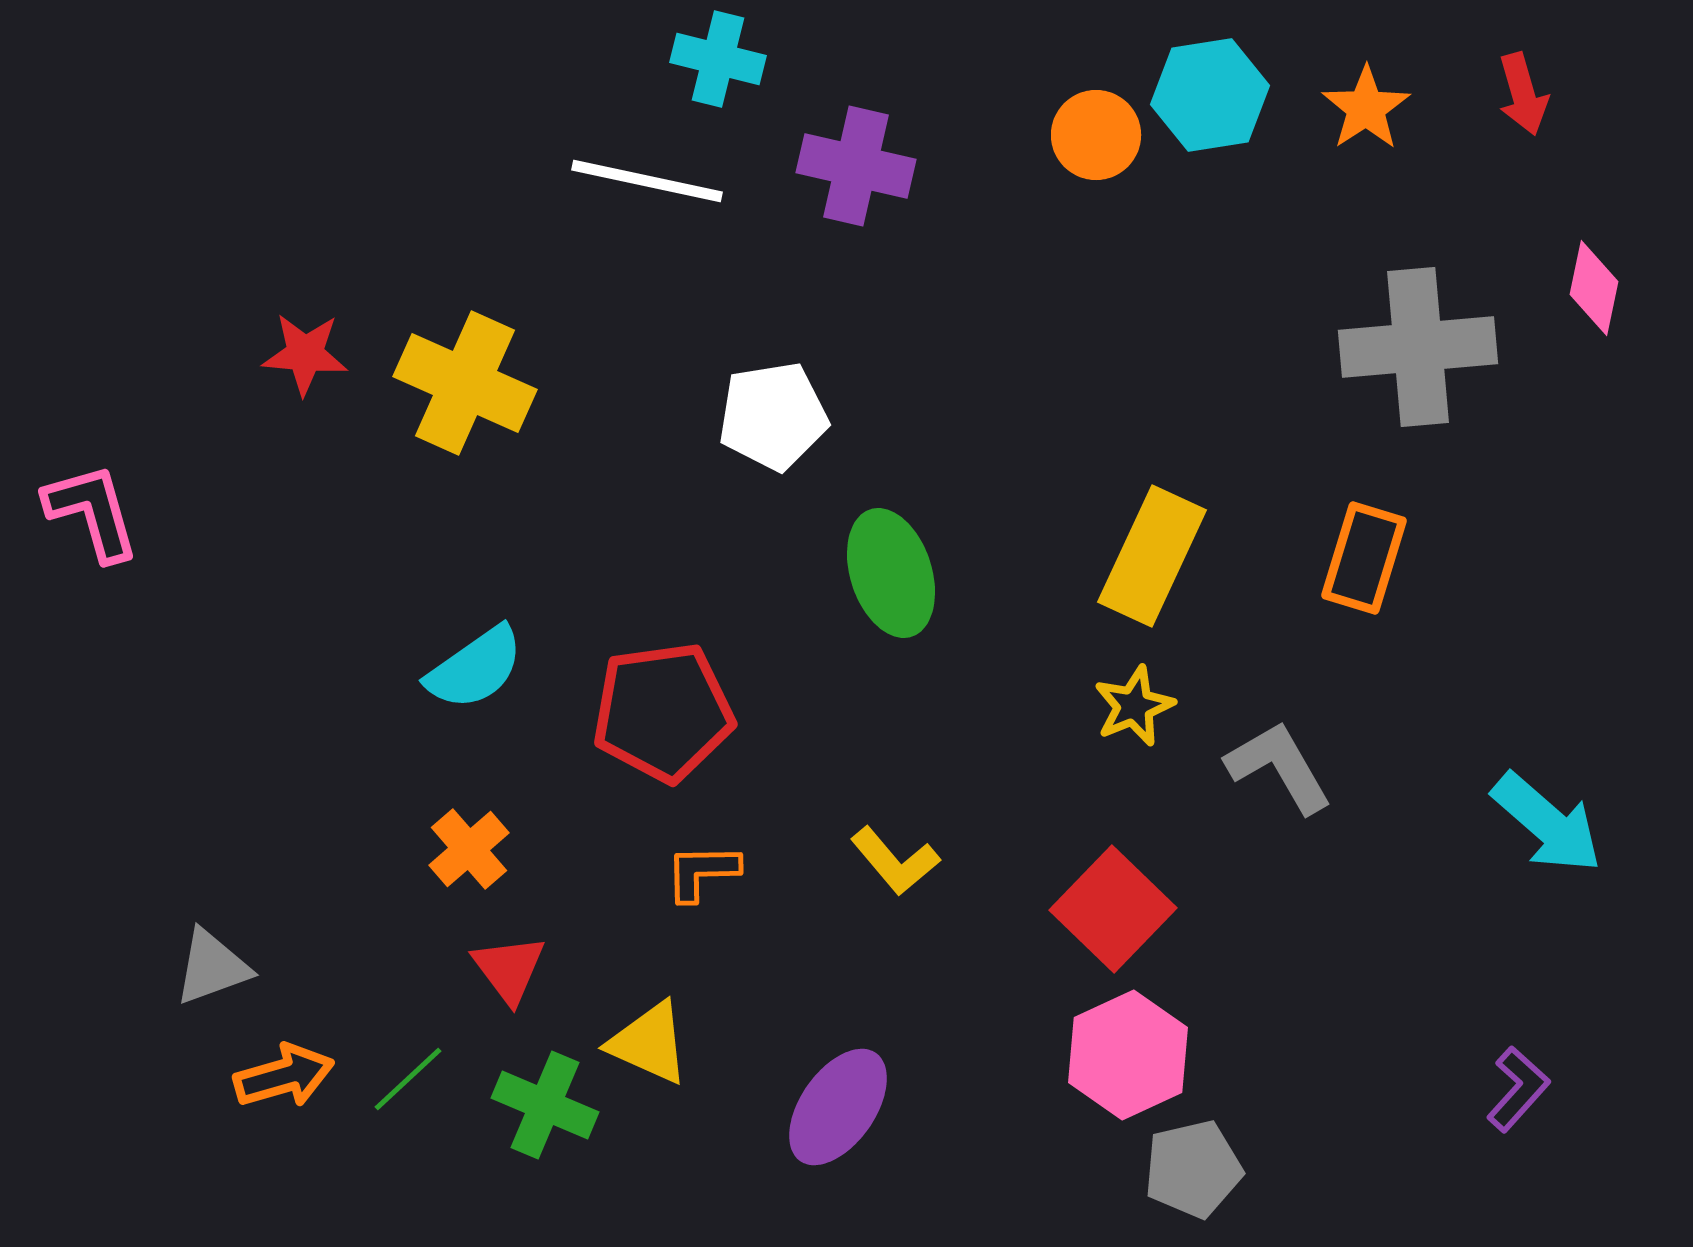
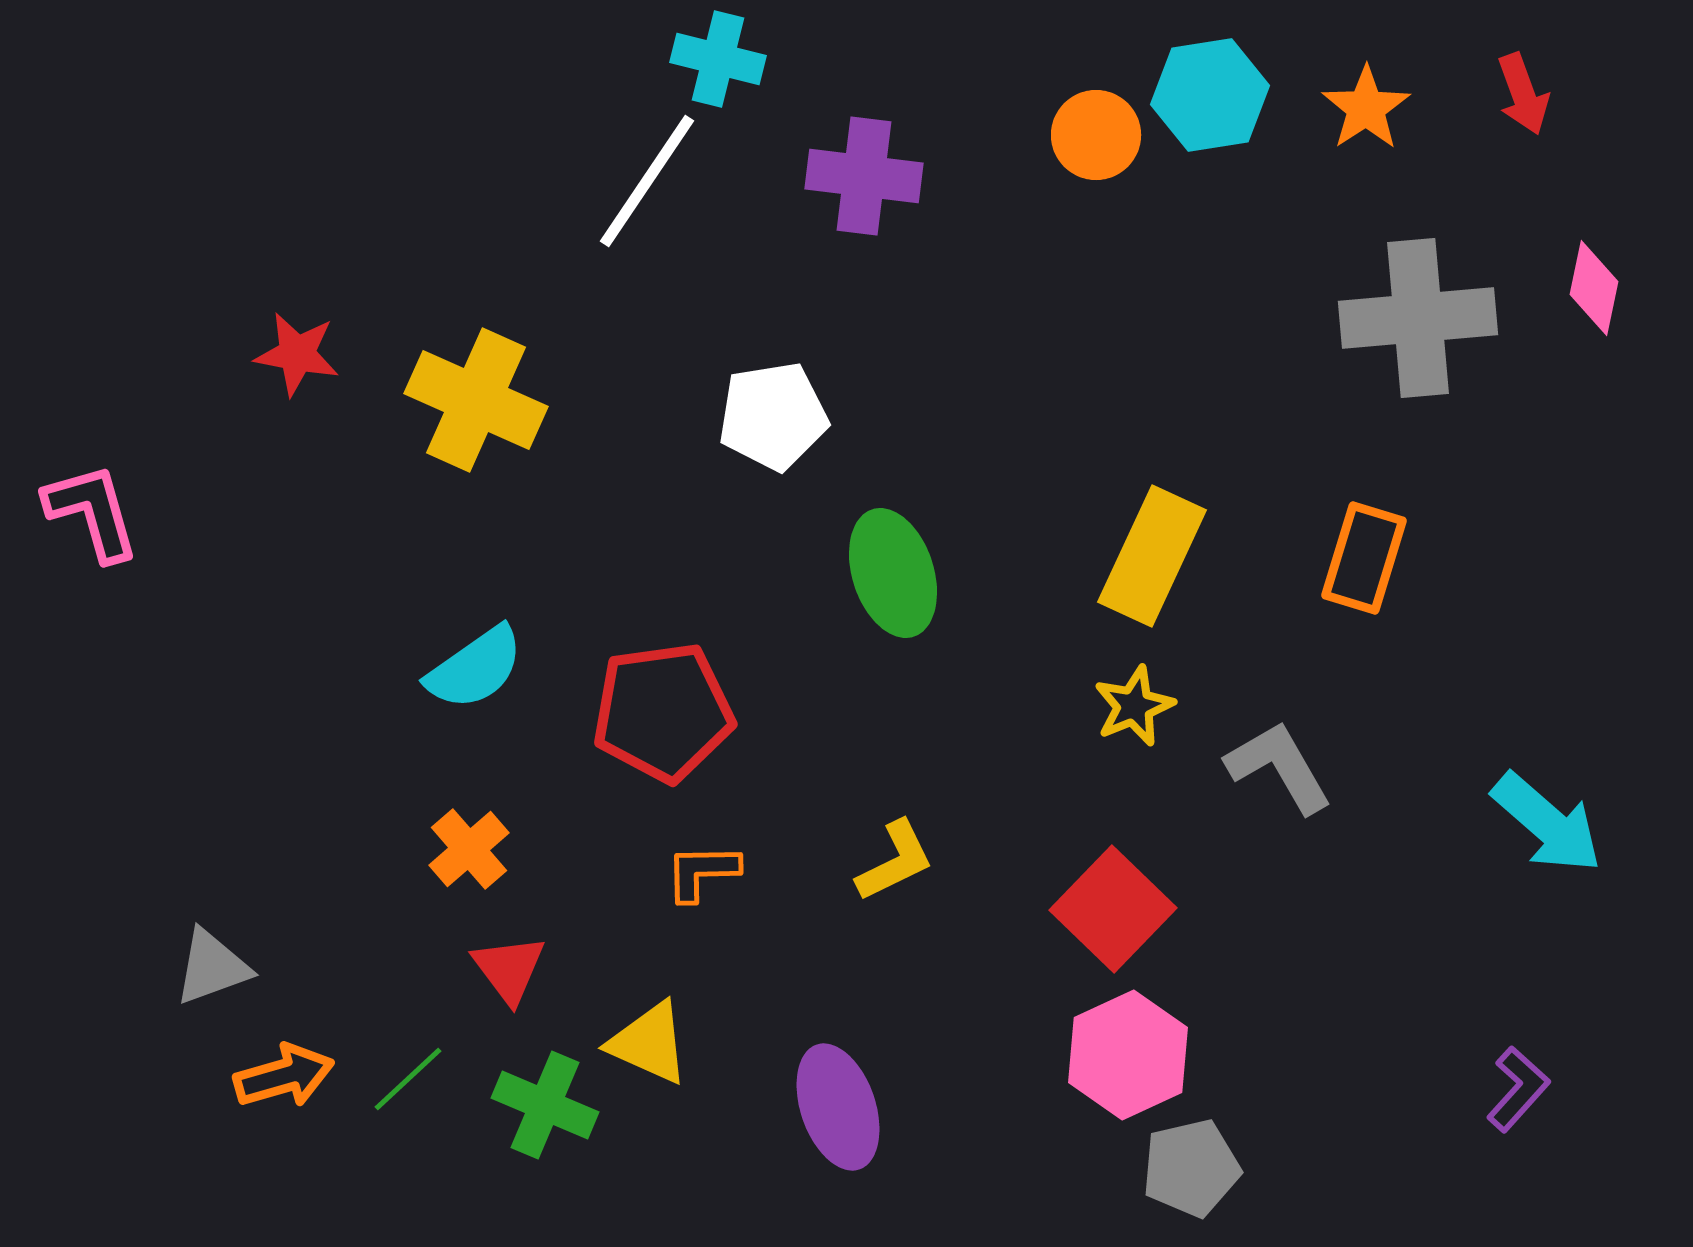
red arrow: rotated 4 degrees counterclockwise
purple cross: moved 8 px right, 10 px down; rotated 6 degrees counterclockwise
white line: rotated 68 degrees counterclockwise
gray cross: moved 29 px up
red star: moved 8 px left; rotated 6 degrees clockwise
yellow cross: moved 11 px right, 17 px down
green ellipse: moved 2 px right
yellow L-shape: rotated 76 degrees counterclockwise
purple ellipse: rotated 54 degrees counterclockwise
gray pentagon: moved 2 px left, 1 px up
